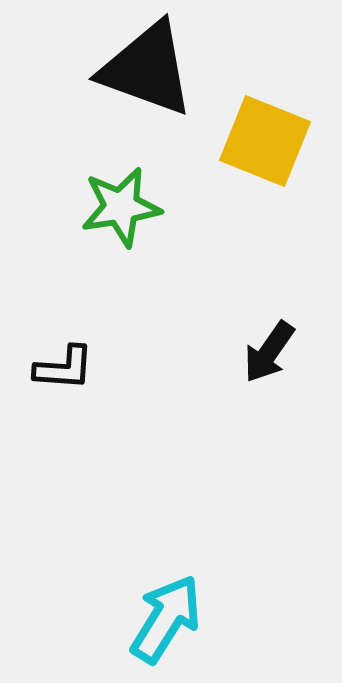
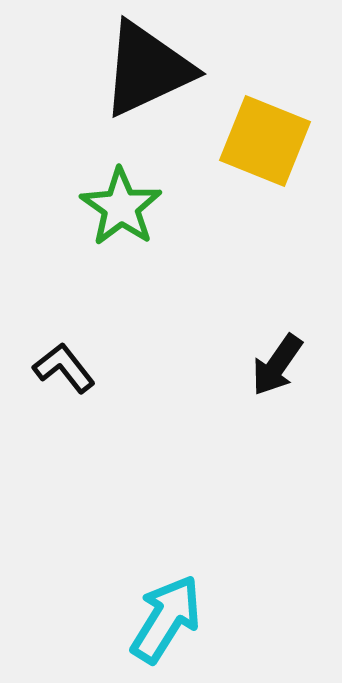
black triangle: rotated 45 degrees counterclockwise
green star: rotated 28 degrees counterclockwise
black arrow: moved 8 px right, 13 px down
black L-shape: rotated 132 degrees counterclockwise
